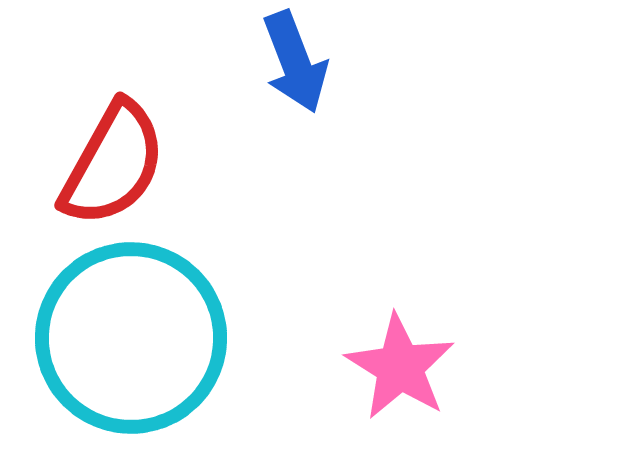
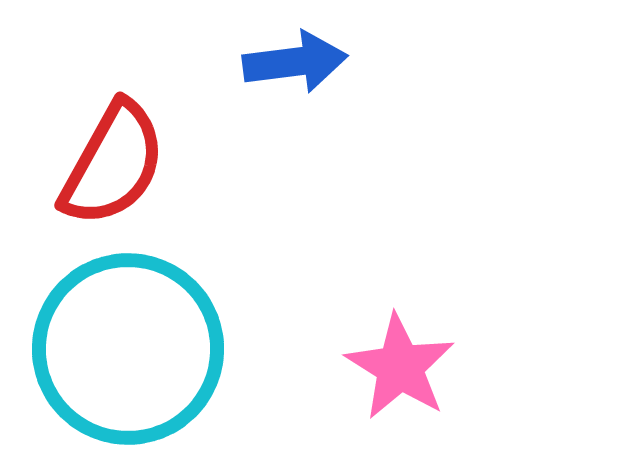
blue arrow: rotated 76 degrees counterclockwise
cyan circle: moved 3 px left, 11 px down
